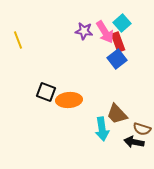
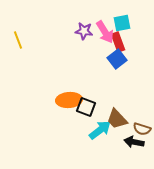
cyan square: rotated 30 degrees clockwise
black square: moved 40 px right, 15 px down
brown trapezoid: moved 5 px down
cyan arrow: moved 2 px left, 1 px down; rotated 120 degrees counterclockwise
